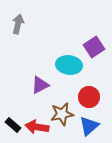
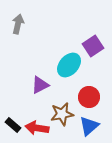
purple square: moved 1 px left, 1 px up
cyan ellipse: rotated 55 degrees counterclockwise
red arrow: moved 1 px down
